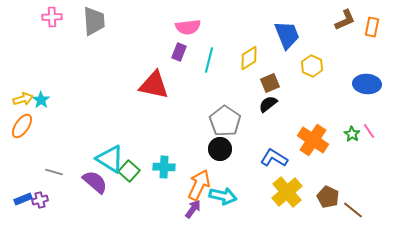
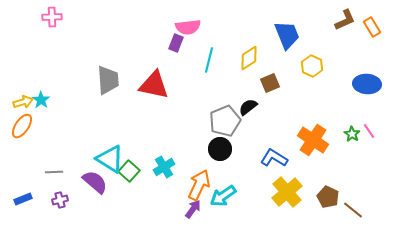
gray trapezoid: moved 14 px right, 59 px down
orange rectangle: rotated 42 degrees counterclockwise
purple rectangle: moved 3 px left, 9 px up
yellow arrow: moved 3 px down
black semicircle: moved 20 px left, 3 px down
gray pentagon: rotated 16 degrees clockwise
cyan cross: rotated 35 degrees counterclockwise
gray line: rotated 18 degrees counterclockwise
cyan arrow: rotated 132 degrees clockwise
purple cross: moved 20 px right
